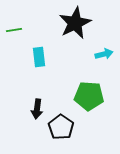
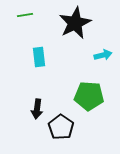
green line: moved 11 px right, 15 px up
cyan arrow: moved 1 px left, 1 px down
